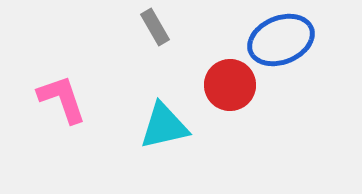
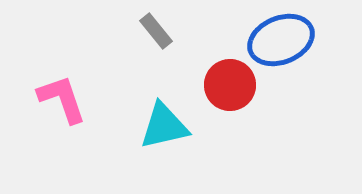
gray rectangle: moved 1 px right, 4 px down; rotated 9 degrees counterclockwise
